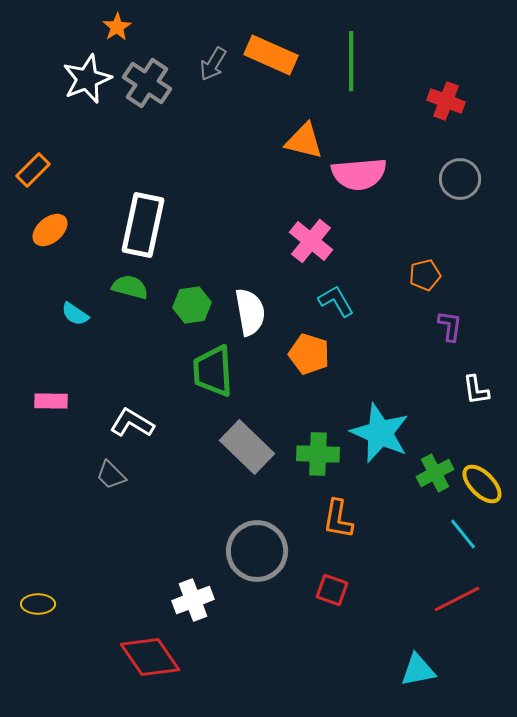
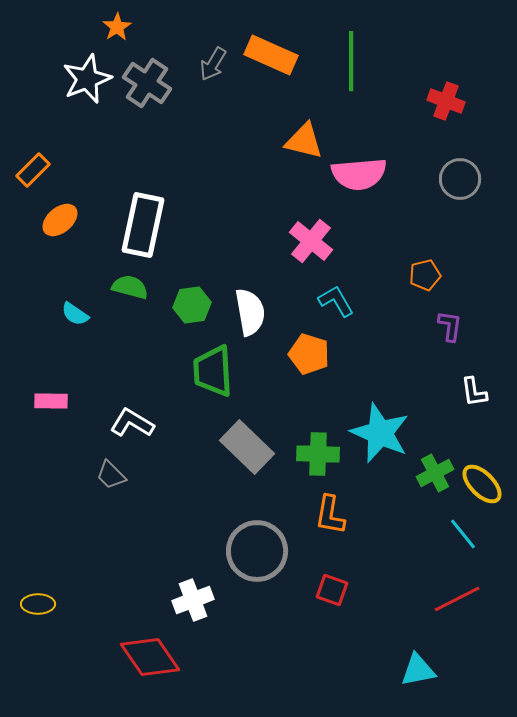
orange ellipse at (50, 230): moved 10 px right, 10 px up
white L-shape at (476, 390): moved 2 px left, 2 px down
orange L-shape at (338, 519): moved 8 px left, 4 px up
